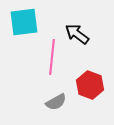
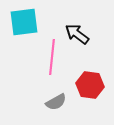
red hexagon: rotated 12 degrees counterclockwise
